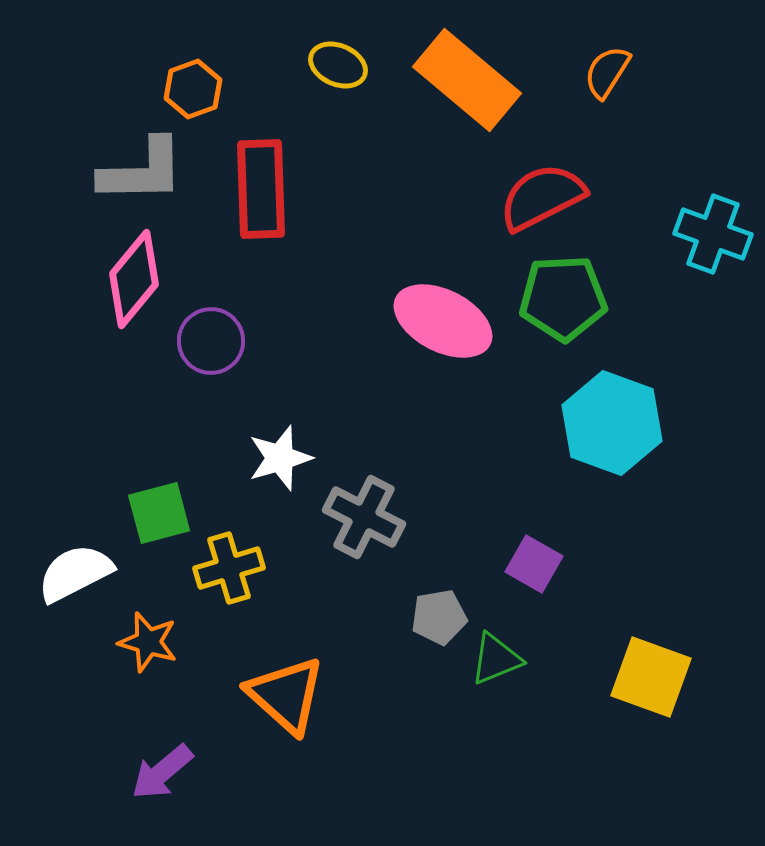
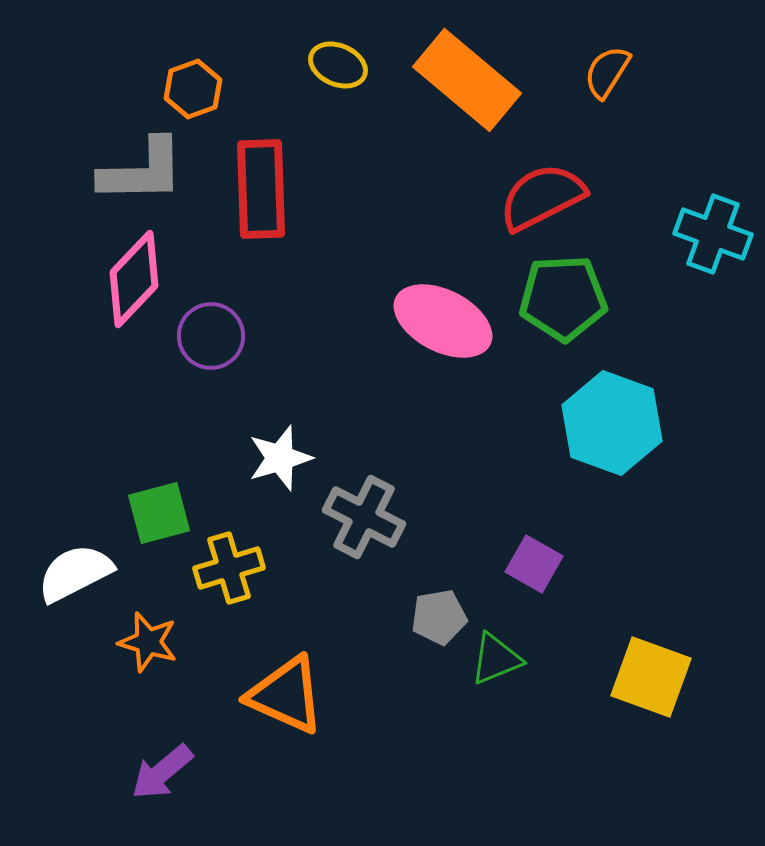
pink diamond: rotated 4 degrees clockwise
purple circle: moved 5 px up
orange triangle: rotated 18 degrees counterclockwise
